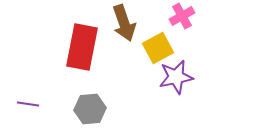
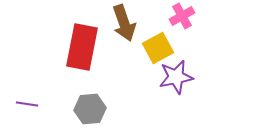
purple line: moved 1 px left
